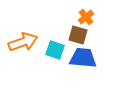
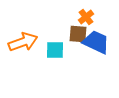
brown square: moved 1 px up; rotated 12 degrees counterclockwise
cyan square: rotated 18 degrees counterclockwise
blue trapezoid: moved 13 px right, 16 px up; rotated 20 degrees clockwise
